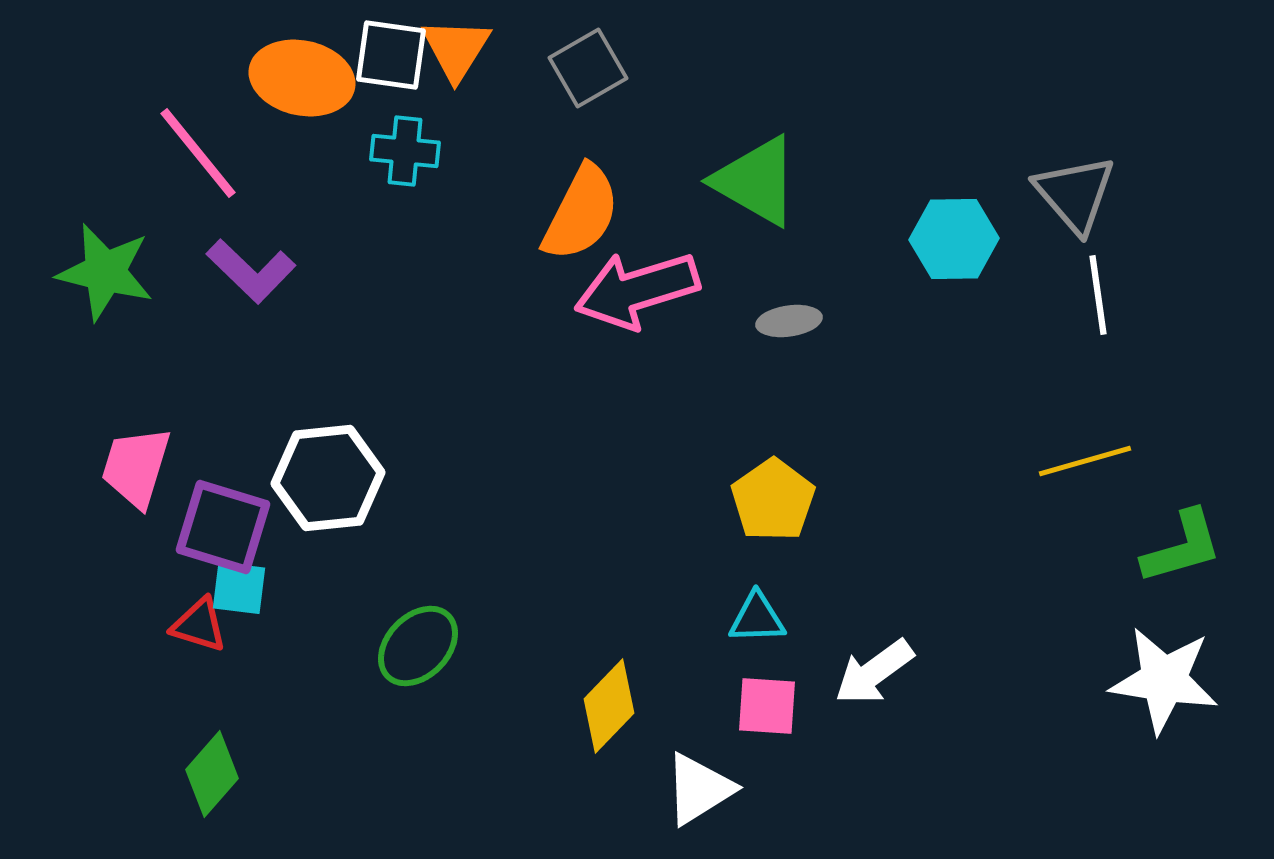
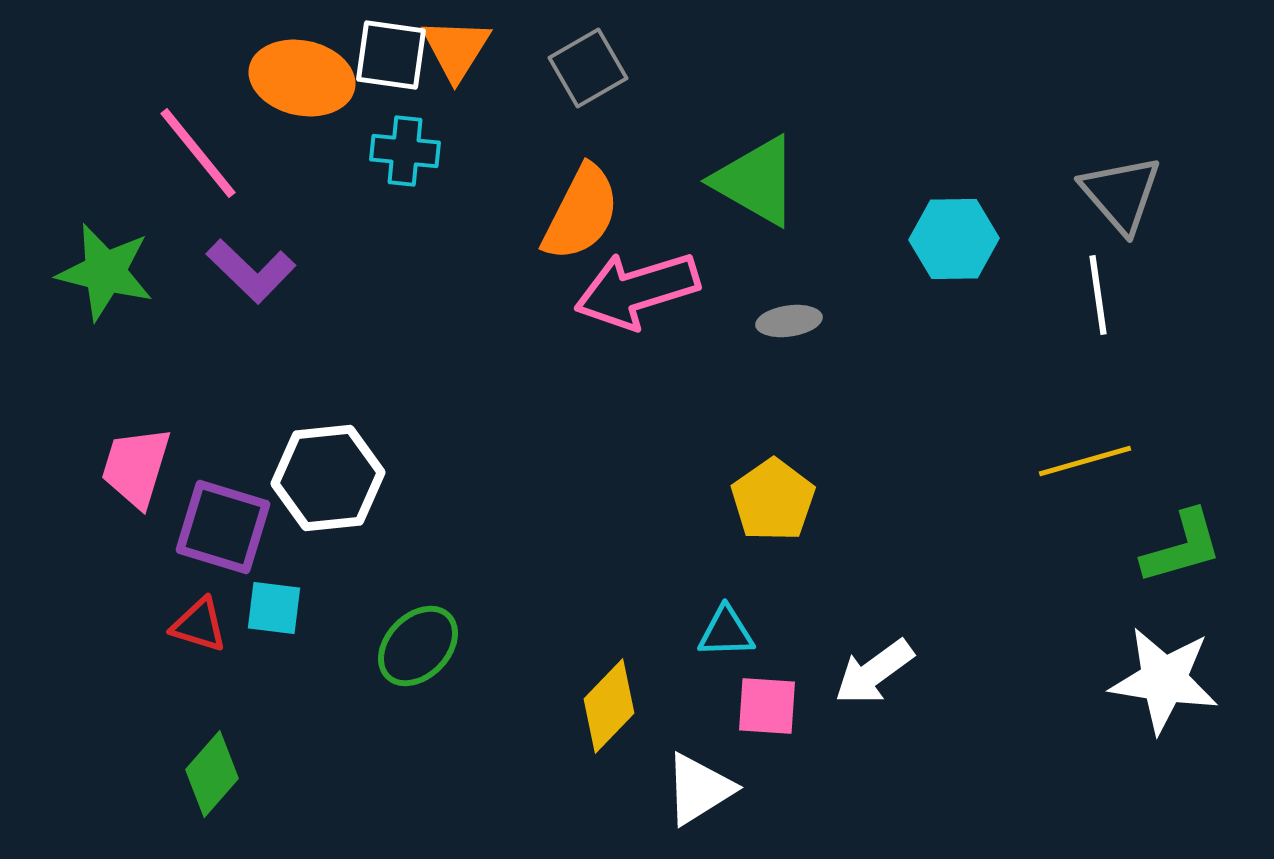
gray triangle: moved 46 px right
cyan square: moved 35 px right, 20 px down
cyan triangle: moved 31 px left, 14 px down
